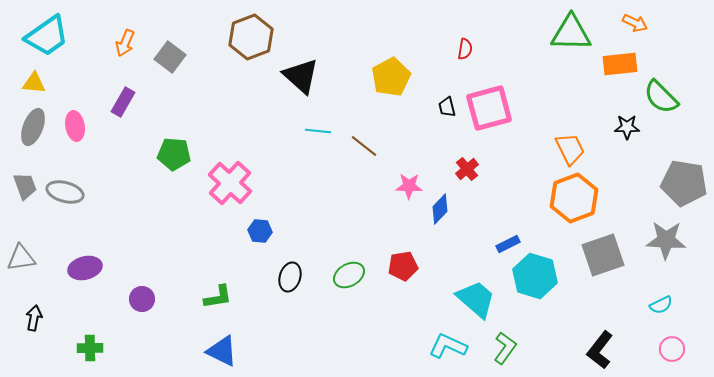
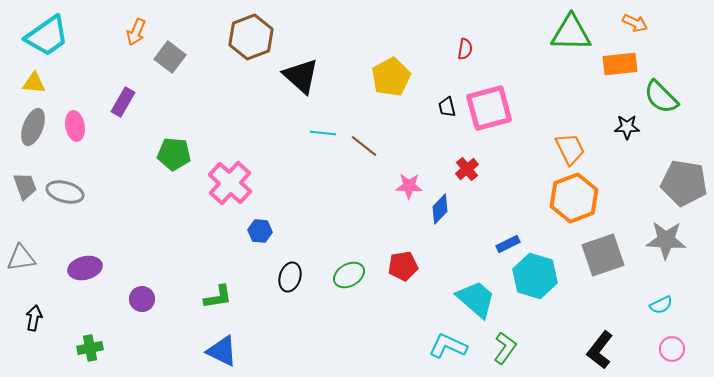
orange arrow at (125, 43): moved 11 px right, 11 px up
cyan line at (318, 131): moved 5 px right, 2 px down
green cross at (90, 348): rotated 10 degrees counterclockwise
